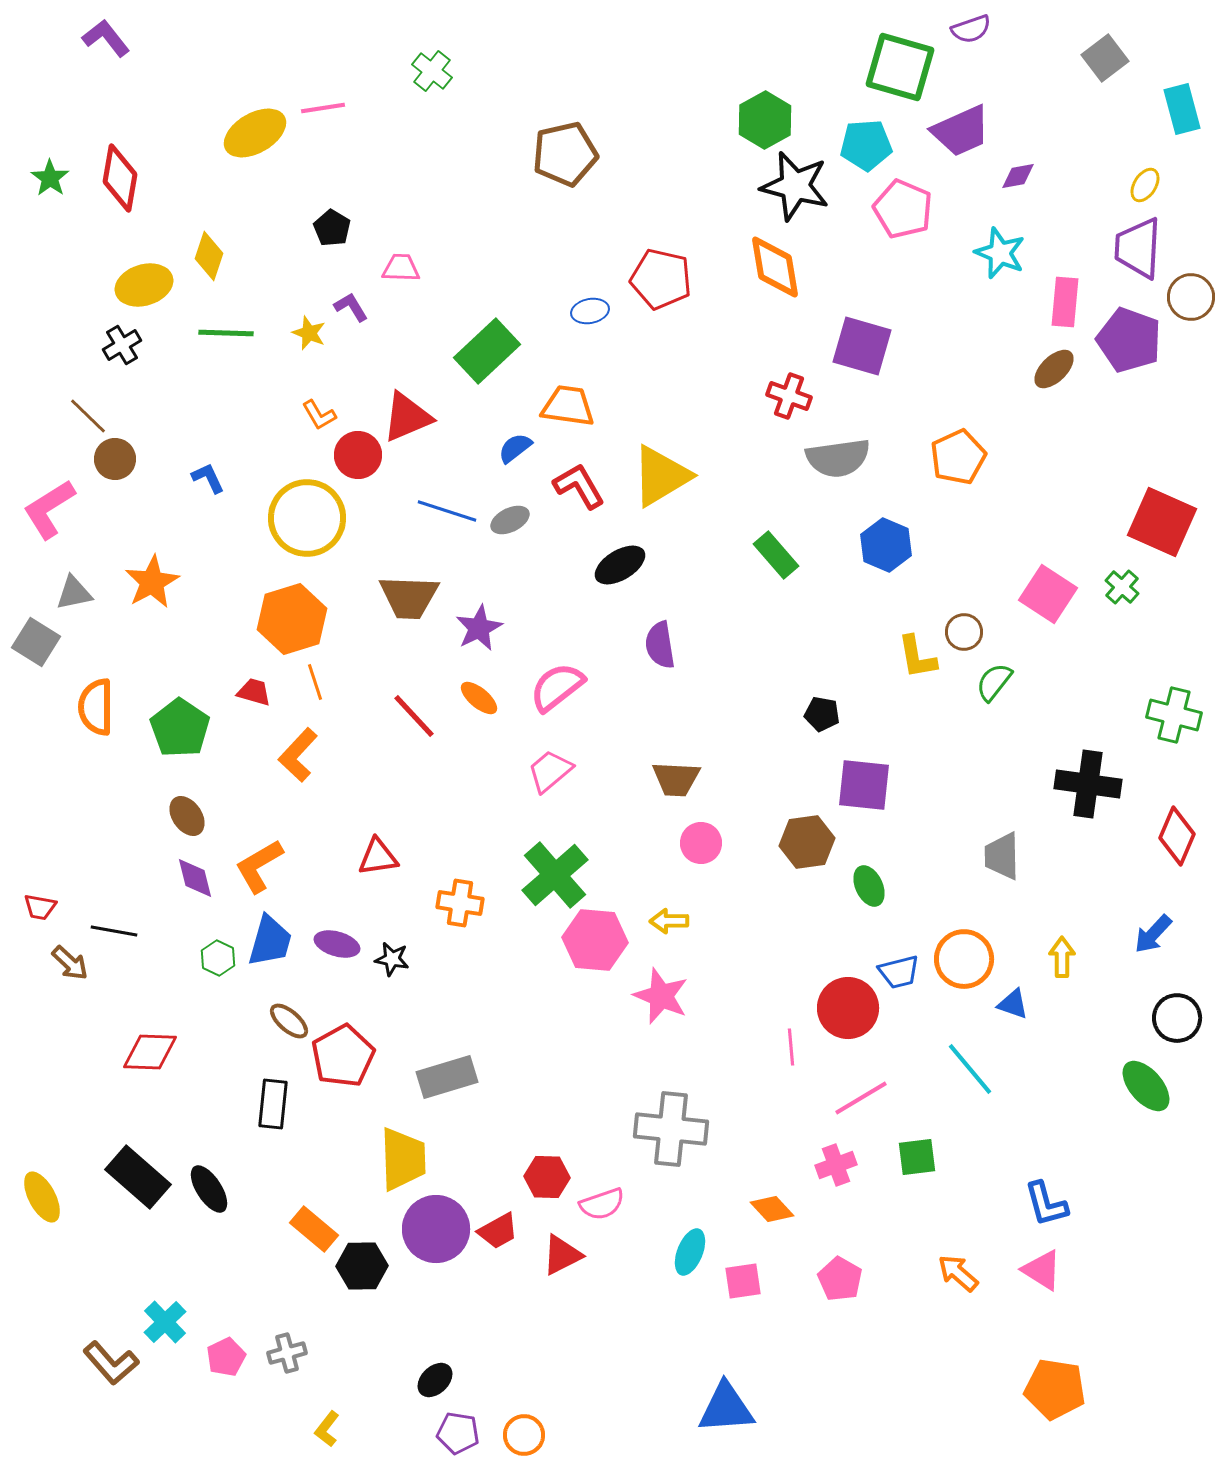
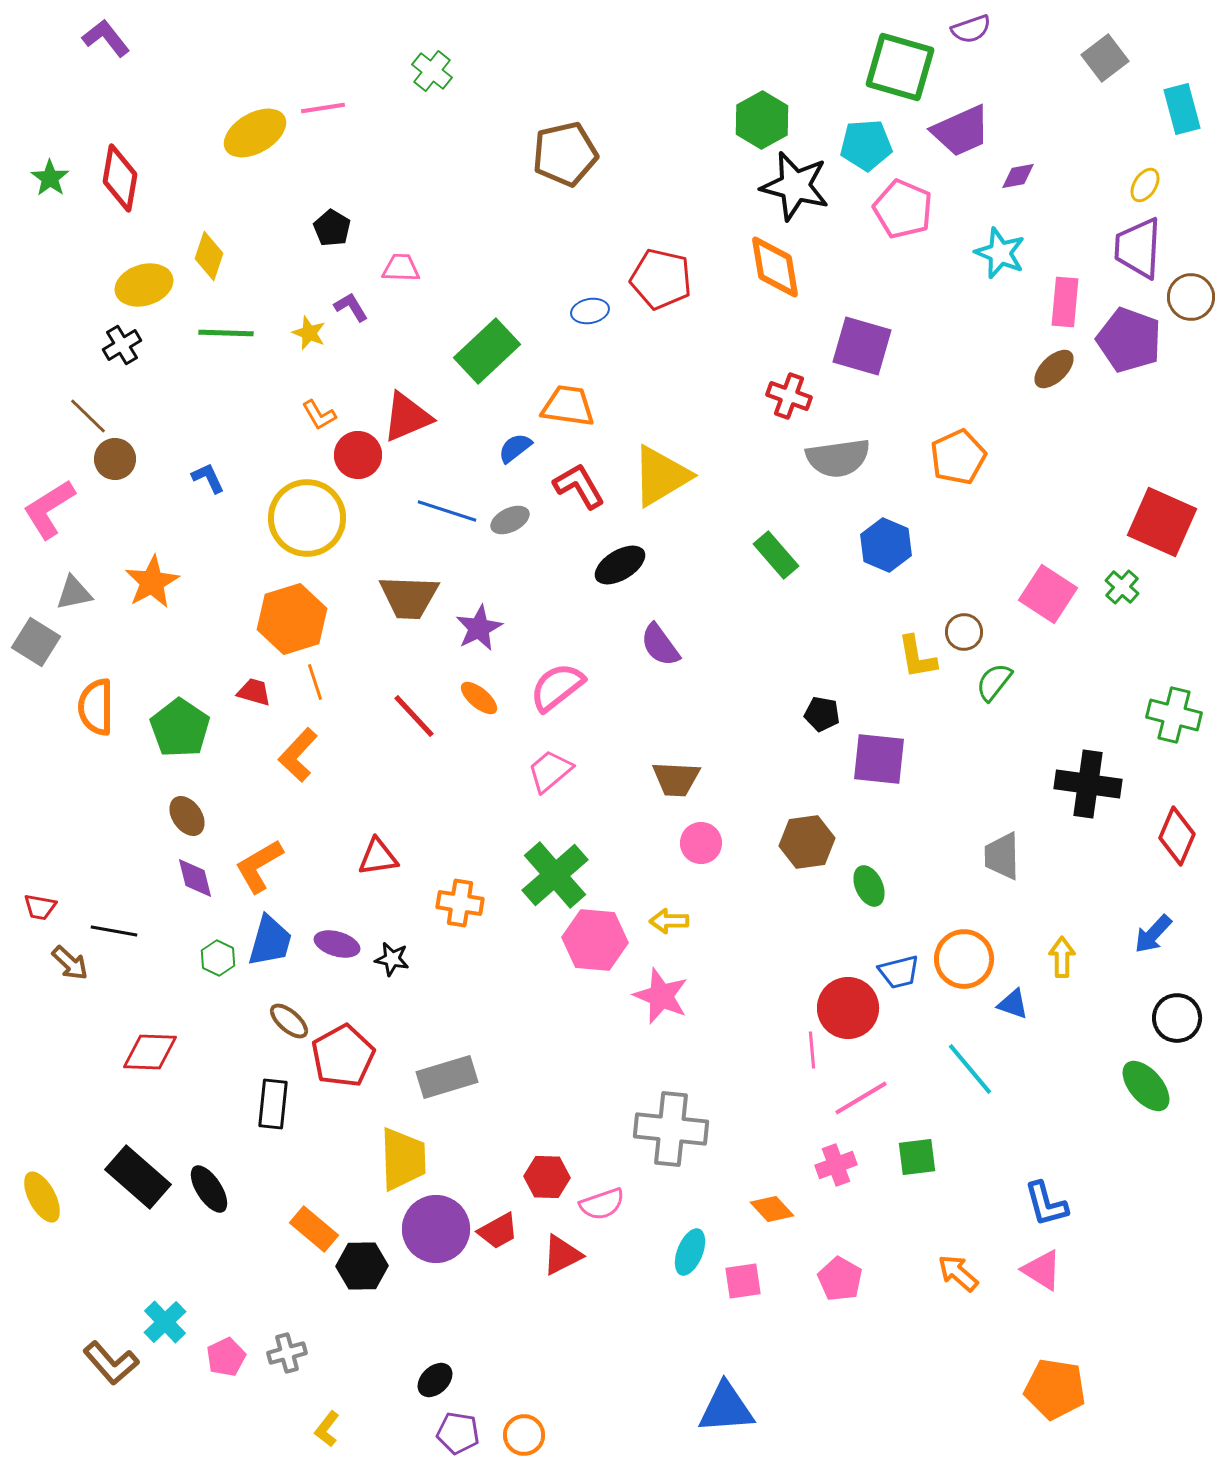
green hexagon at (765, 120): moved 3 px left
purple semicircle at (660, 645): rotated 27 degrees counterclockwise
purple square at (864, 785): moved 15 px right, 26 px up
pink line at (791, 1047): moved 21 px right, 3 px down
